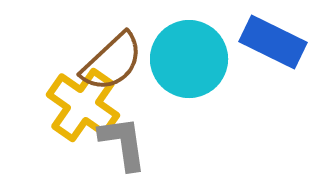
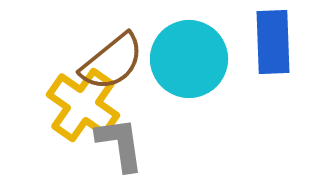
blue rectangle: rotated 62 degrees clockwise
brown semicircle: rotated 4 degrees clockwise
gray L-shape: moved 3 px left, 1 px down
